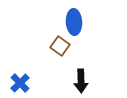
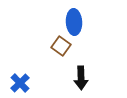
brown square: moved 1 px right
black arrow: moved 3 px up
